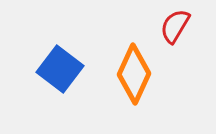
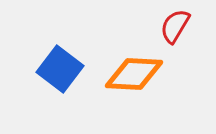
orange diamond: rotated 68 degrees clockwise
